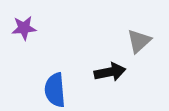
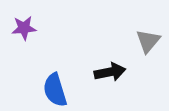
gray triangle: moved 9 px right; rotated 8 degrees counterclockwise
blue semicircle: rotated 12 degrees counterclockwise
